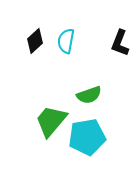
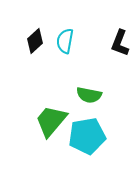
cyan semicircle: moved 1 px left
green semicircle: rotated 30 degrees clockwise
cyan pentagon: moved 1 px up
